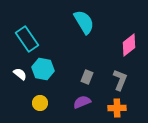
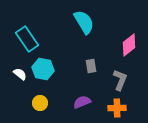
gray rectangle: moved 4 px right, 11 px up; rotated 32 degrees counterclockwise
